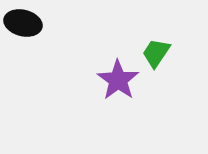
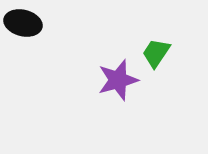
purple star: rotated 21 degrees clockwise
